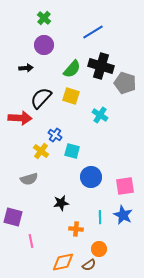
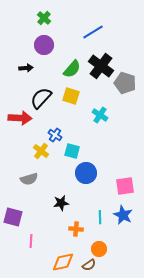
black cross: rotated 20 degrees clockwise
blue circle: moved 5 px left, 4 px up
pink line: rotated 16 degrees clockwise
